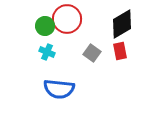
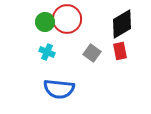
green circle: moved 4 px up
